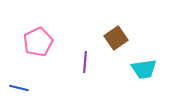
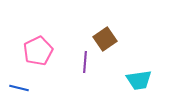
brown square: moved 11 px left, 1 px down
pink pentagon: moved 9 px down
cyan trapezoid: moved 5 px left, 11 px down
